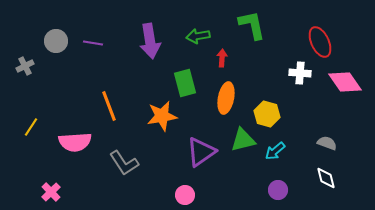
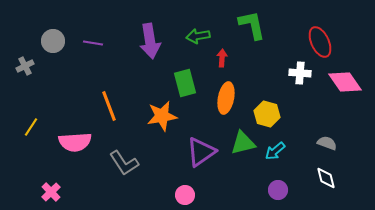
gray circle: moved 3 px left
green triangle: moved 3 px down
